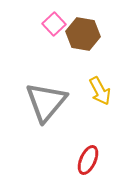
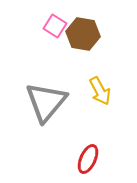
pink square: moved 1 px right, 2 px down; rotated 15 degrees counterclockwise
red ellipse: moved 1 px up
